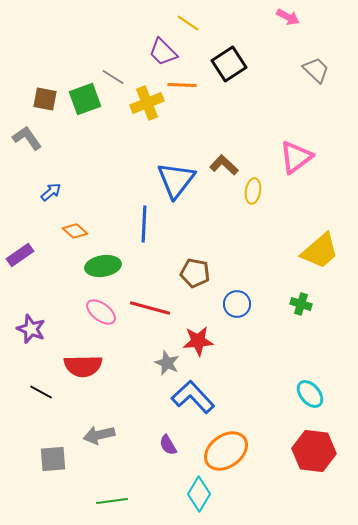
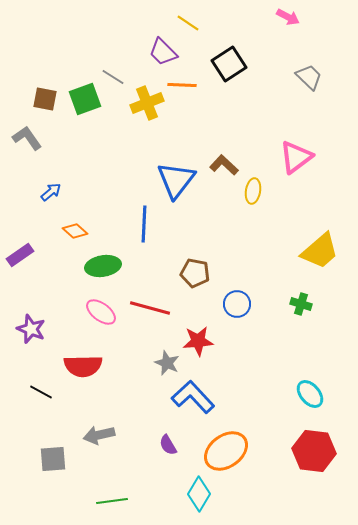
gray trapezoid: moved 7 px left, 7 px down
